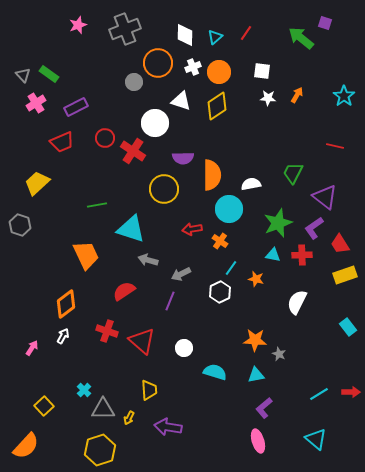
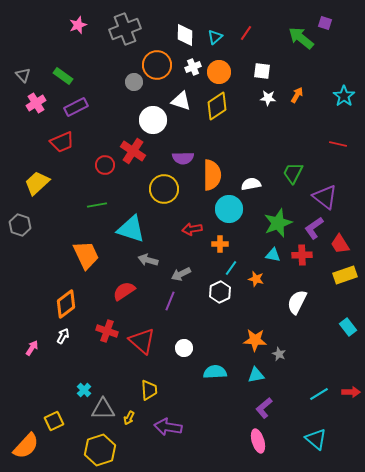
orange circle at (158, 63): moved 1 px left, 2 px down
green rectangle at (49, 74): moved 14 px right, 2 px down
white circle at (155, 123): moved 2 px left, 3 px up
red circle at (105, 138): moved 27 px down
red line at (335, 146): moved 3 px right, 2 px up
orange cross at (220, 241): moved 3 px down; rotated 35 degrees counterclockwise
cyan semicircle at (215, 372): rotated 20 degrees counterclockwise
yellow square at (44, 406): moved 10 px right, 15 px down; rotated 18 degrees clockwise
